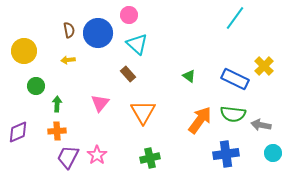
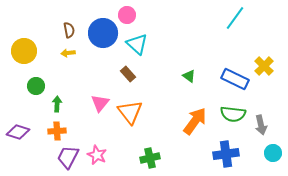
pink circle: moved 2 px left
blue circle: moved 5 px right
yellow arrow: moved 7 px up
orange triangle: moved 13 px left; rotated 8 degrees counterclockwise
orange arrow: moved 5 px left, 1 px down
gray arrow: rotated 114 degrees counterclockwise
purple diamond: rotated 40 degrees clockwise
pink star: rotated 12 degrees counterclockwise
